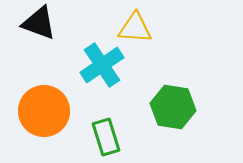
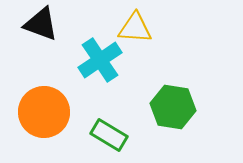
black triangle: moved 2 px right, 1 px down
cyan cross: moved 2 px left, 5 px up
orange circle: moved 1 px down
green rectangle: moved 3 px right, 2 px up; rotated 42 degrees counterclockwise
